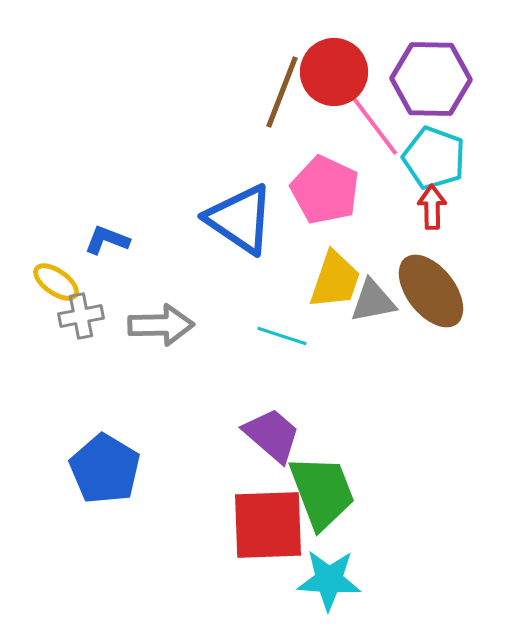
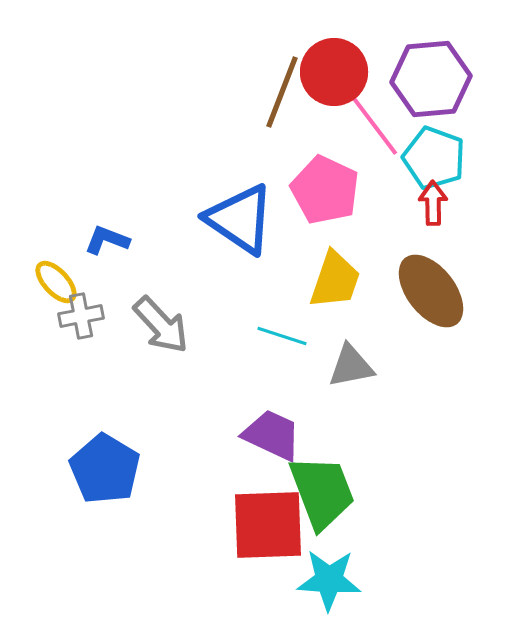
purple hexagon: rotated 6 degrees counterclockwise
red arrow: moved 1 px right, 4 px up
yellow ellipse: rotated 12 degrees clockwise
gray triangle: moved 22 px left, 65 px down
gray arrow: rotated 48 degrees clockwise
purple trapezoid: rotated 16 degrees counterclockwise
